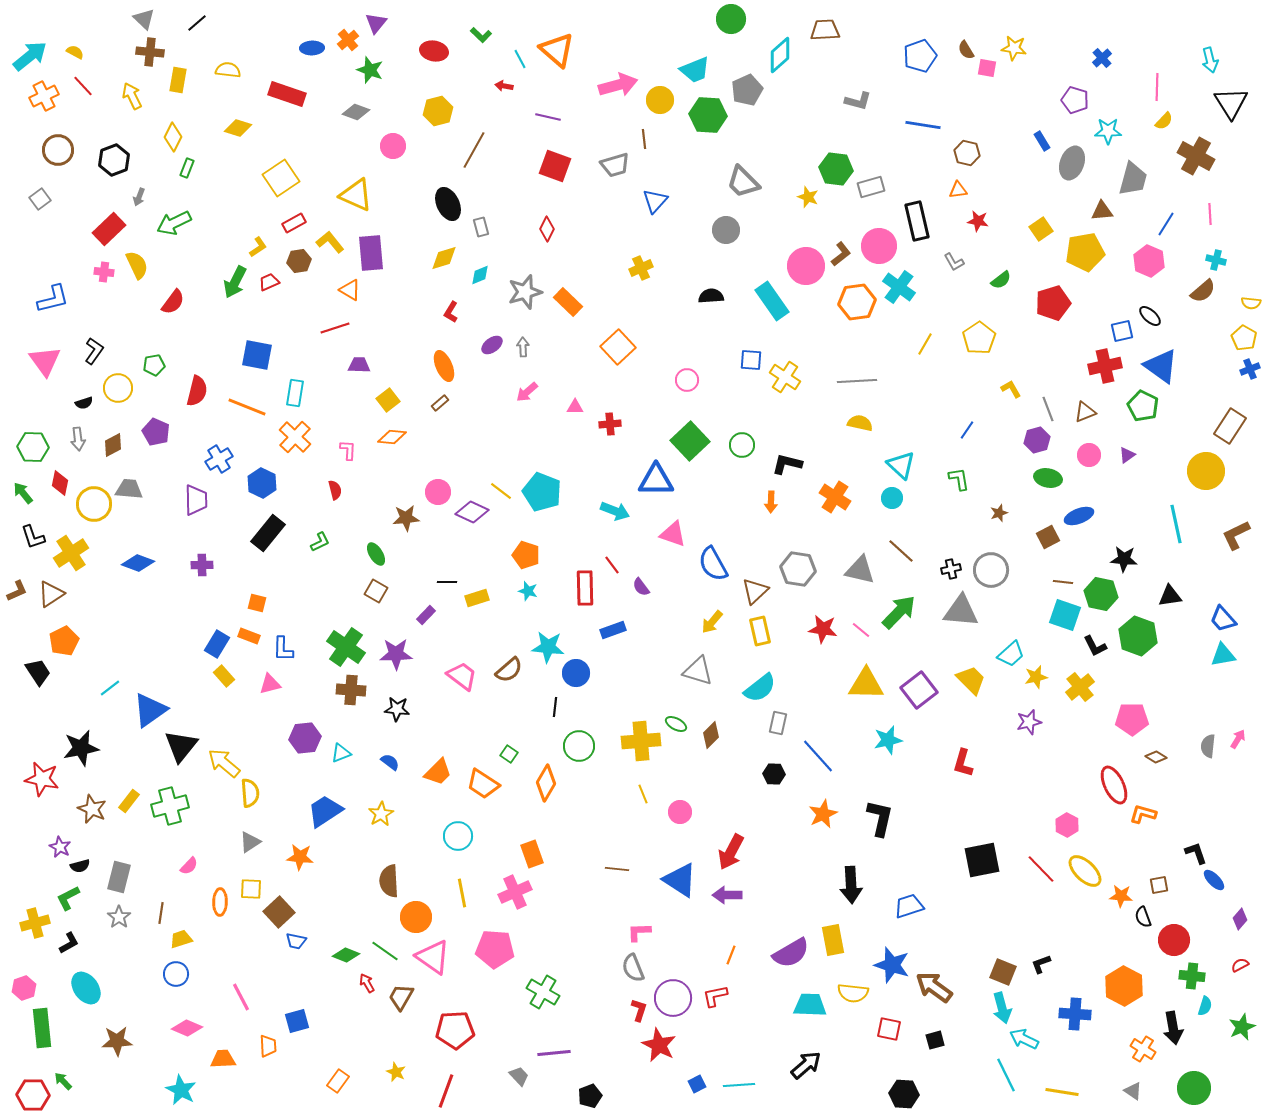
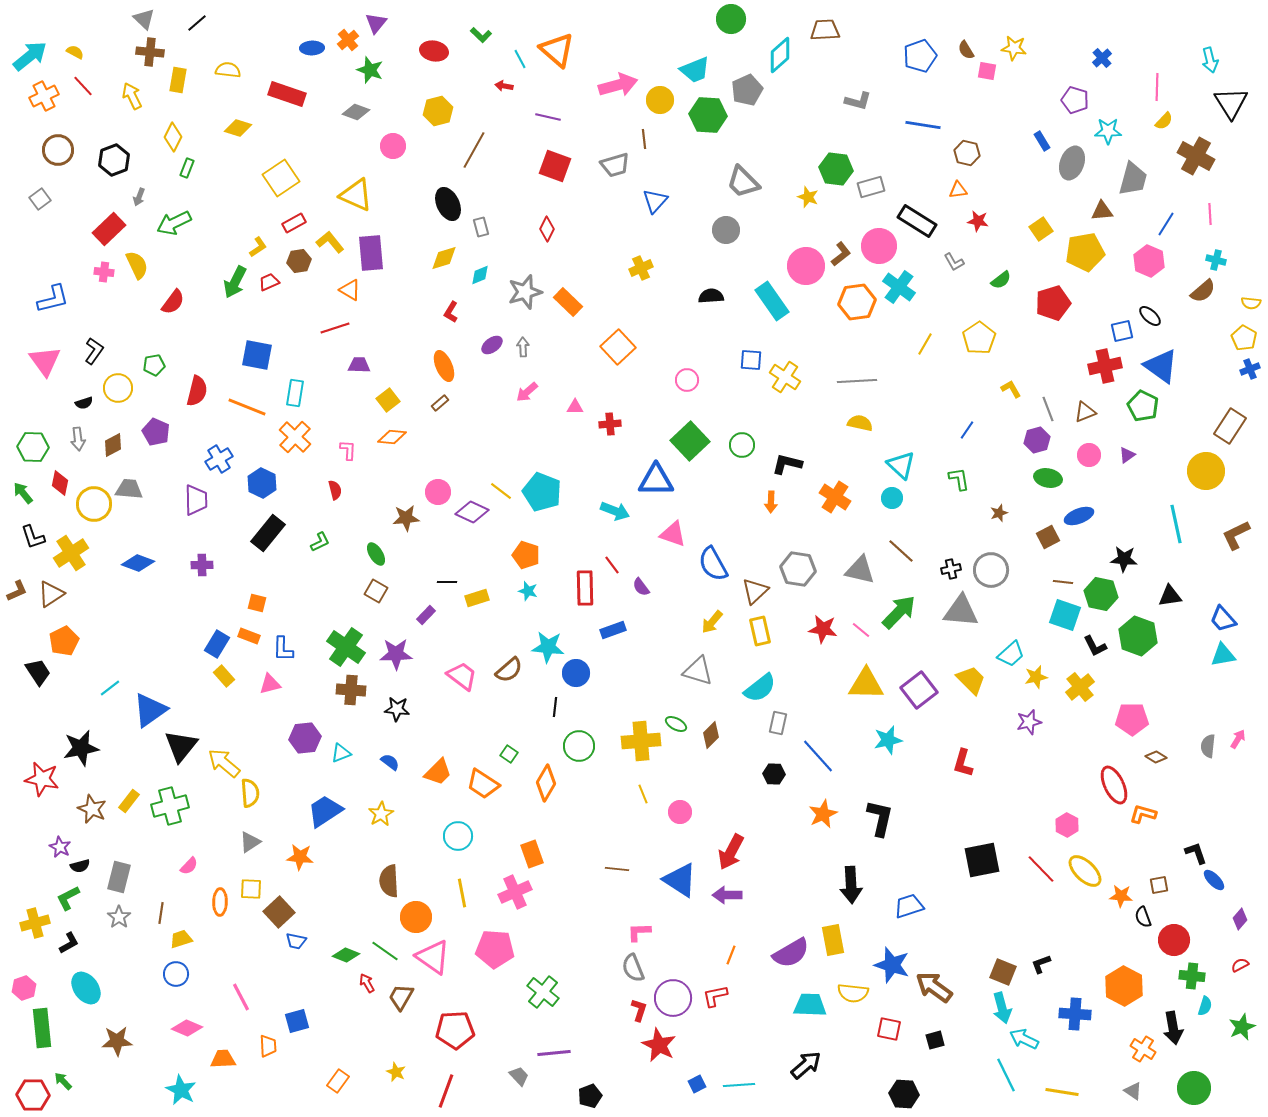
pink square at (987, 68): moved 3 px down
black rectangle at (917, 221): rotated 45 degrees counterclockwise
green cross at (543, 992): rotated 8 degrees clockwise
